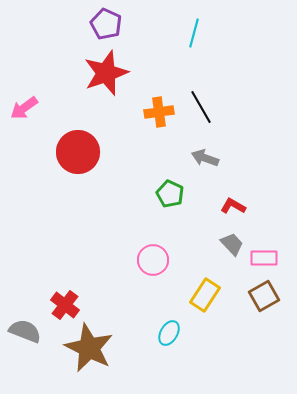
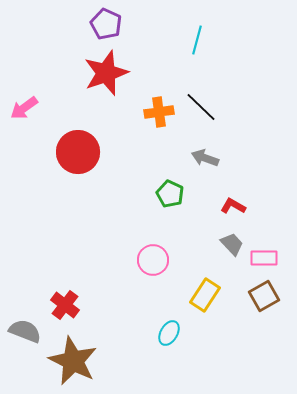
cyan line: moved 3 px right, 7 px down
black line: rotated 16 degrees counterclockwise
brown star: moved 16 px left, 13 px down
